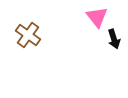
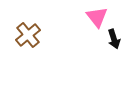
brown cross: rotated 15 degrees clockwise
